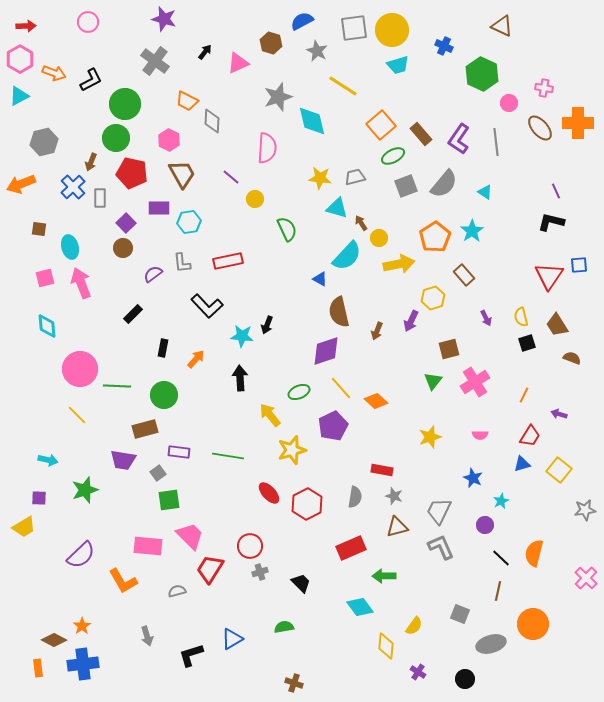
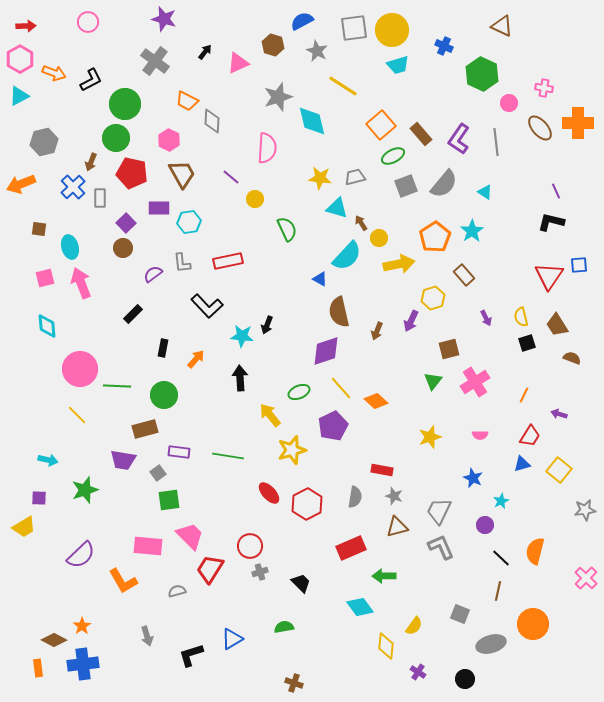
brown hexagon at (271, 43): moved 2 px right, 2 px down
orange semicircle at (534, 553): moved 1 px right, 2 px up
